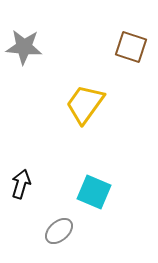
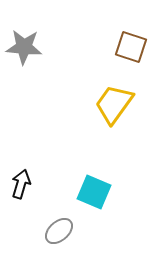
yellow trapezoid: moved 29 px right
